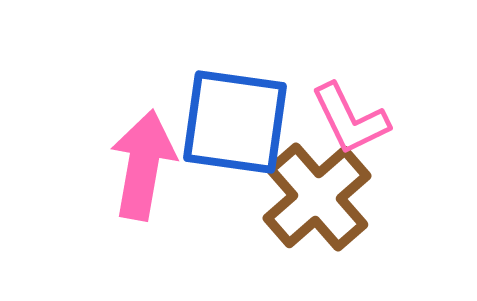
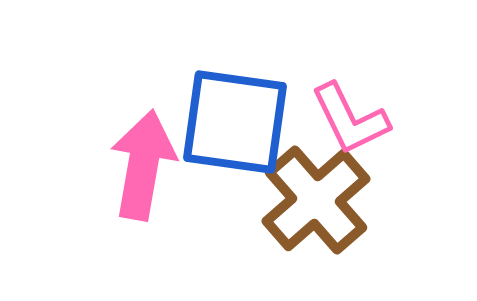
brown cross: moved 1 px left, 3 px down
